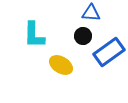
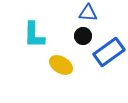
blue triangle: moved 3 px left
